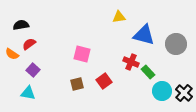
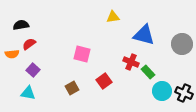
yellow triangle: moved 6 px left
gray circle: moved 6 px right
orange semicircle: rotated 40 degrees counterclockwise
brown square: moved 5 px left, 4 px down; rotated 16 degrees counterclockwise
black cross: rotated 18 degrees counterclockwise
